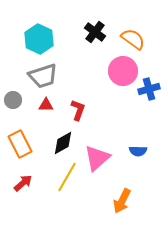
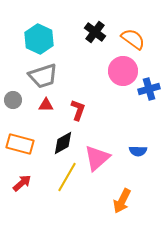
orange rectangle: rotated 48 degrees counterclockwise
red arrow: moved 1 px left
